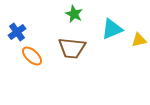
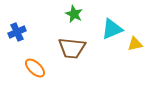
blue cross: rotated 12 degrees clockwise
yellow triangle: moved 4 px left, 4 px down
orange ellipse: moved 3 px right, 12 px down
